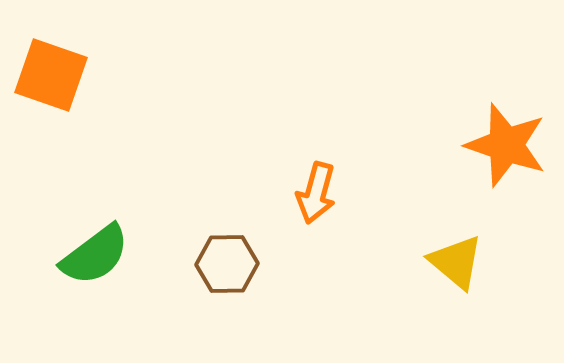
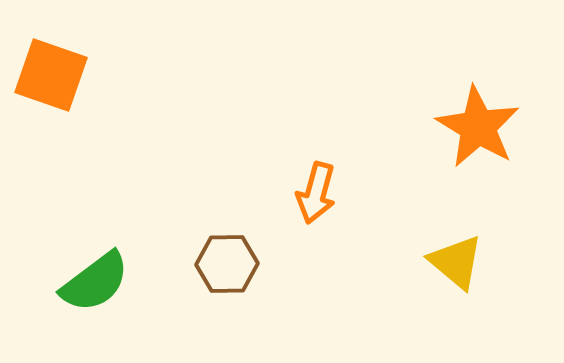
orange star: moved 28 px left, 18 px up; rotated 12 degrees clockwise
green semicircle: moved 27 px down
